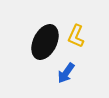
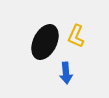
blue arrow: rotated 40 degrees counterclockwise
